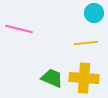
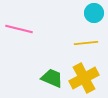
yellow cross: rotated 32 degrees counterclockwise
